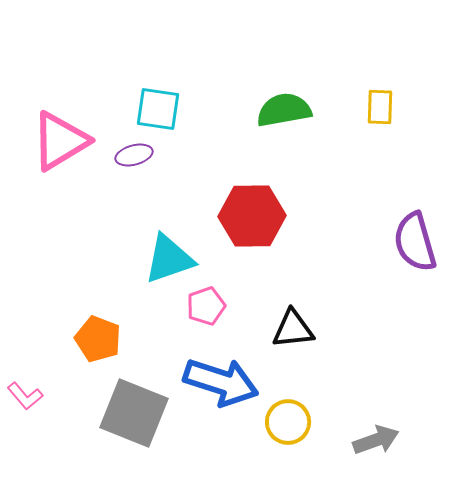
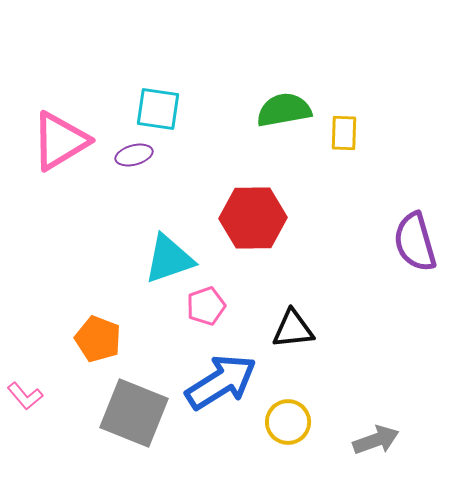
yellow rectangle: moved 36 px left, 26 px down
red hexagon: moved 1 px right, 2 px down
blue arrow: rotated 50 degrees counterclockwise
